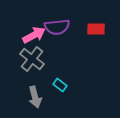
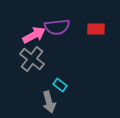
gray arrow: moved 14 px right, 5 px down
